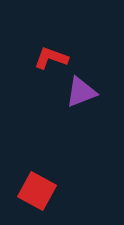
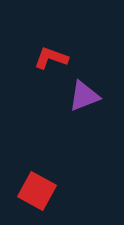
purple triangle: moved 3 px right, 4 px down
